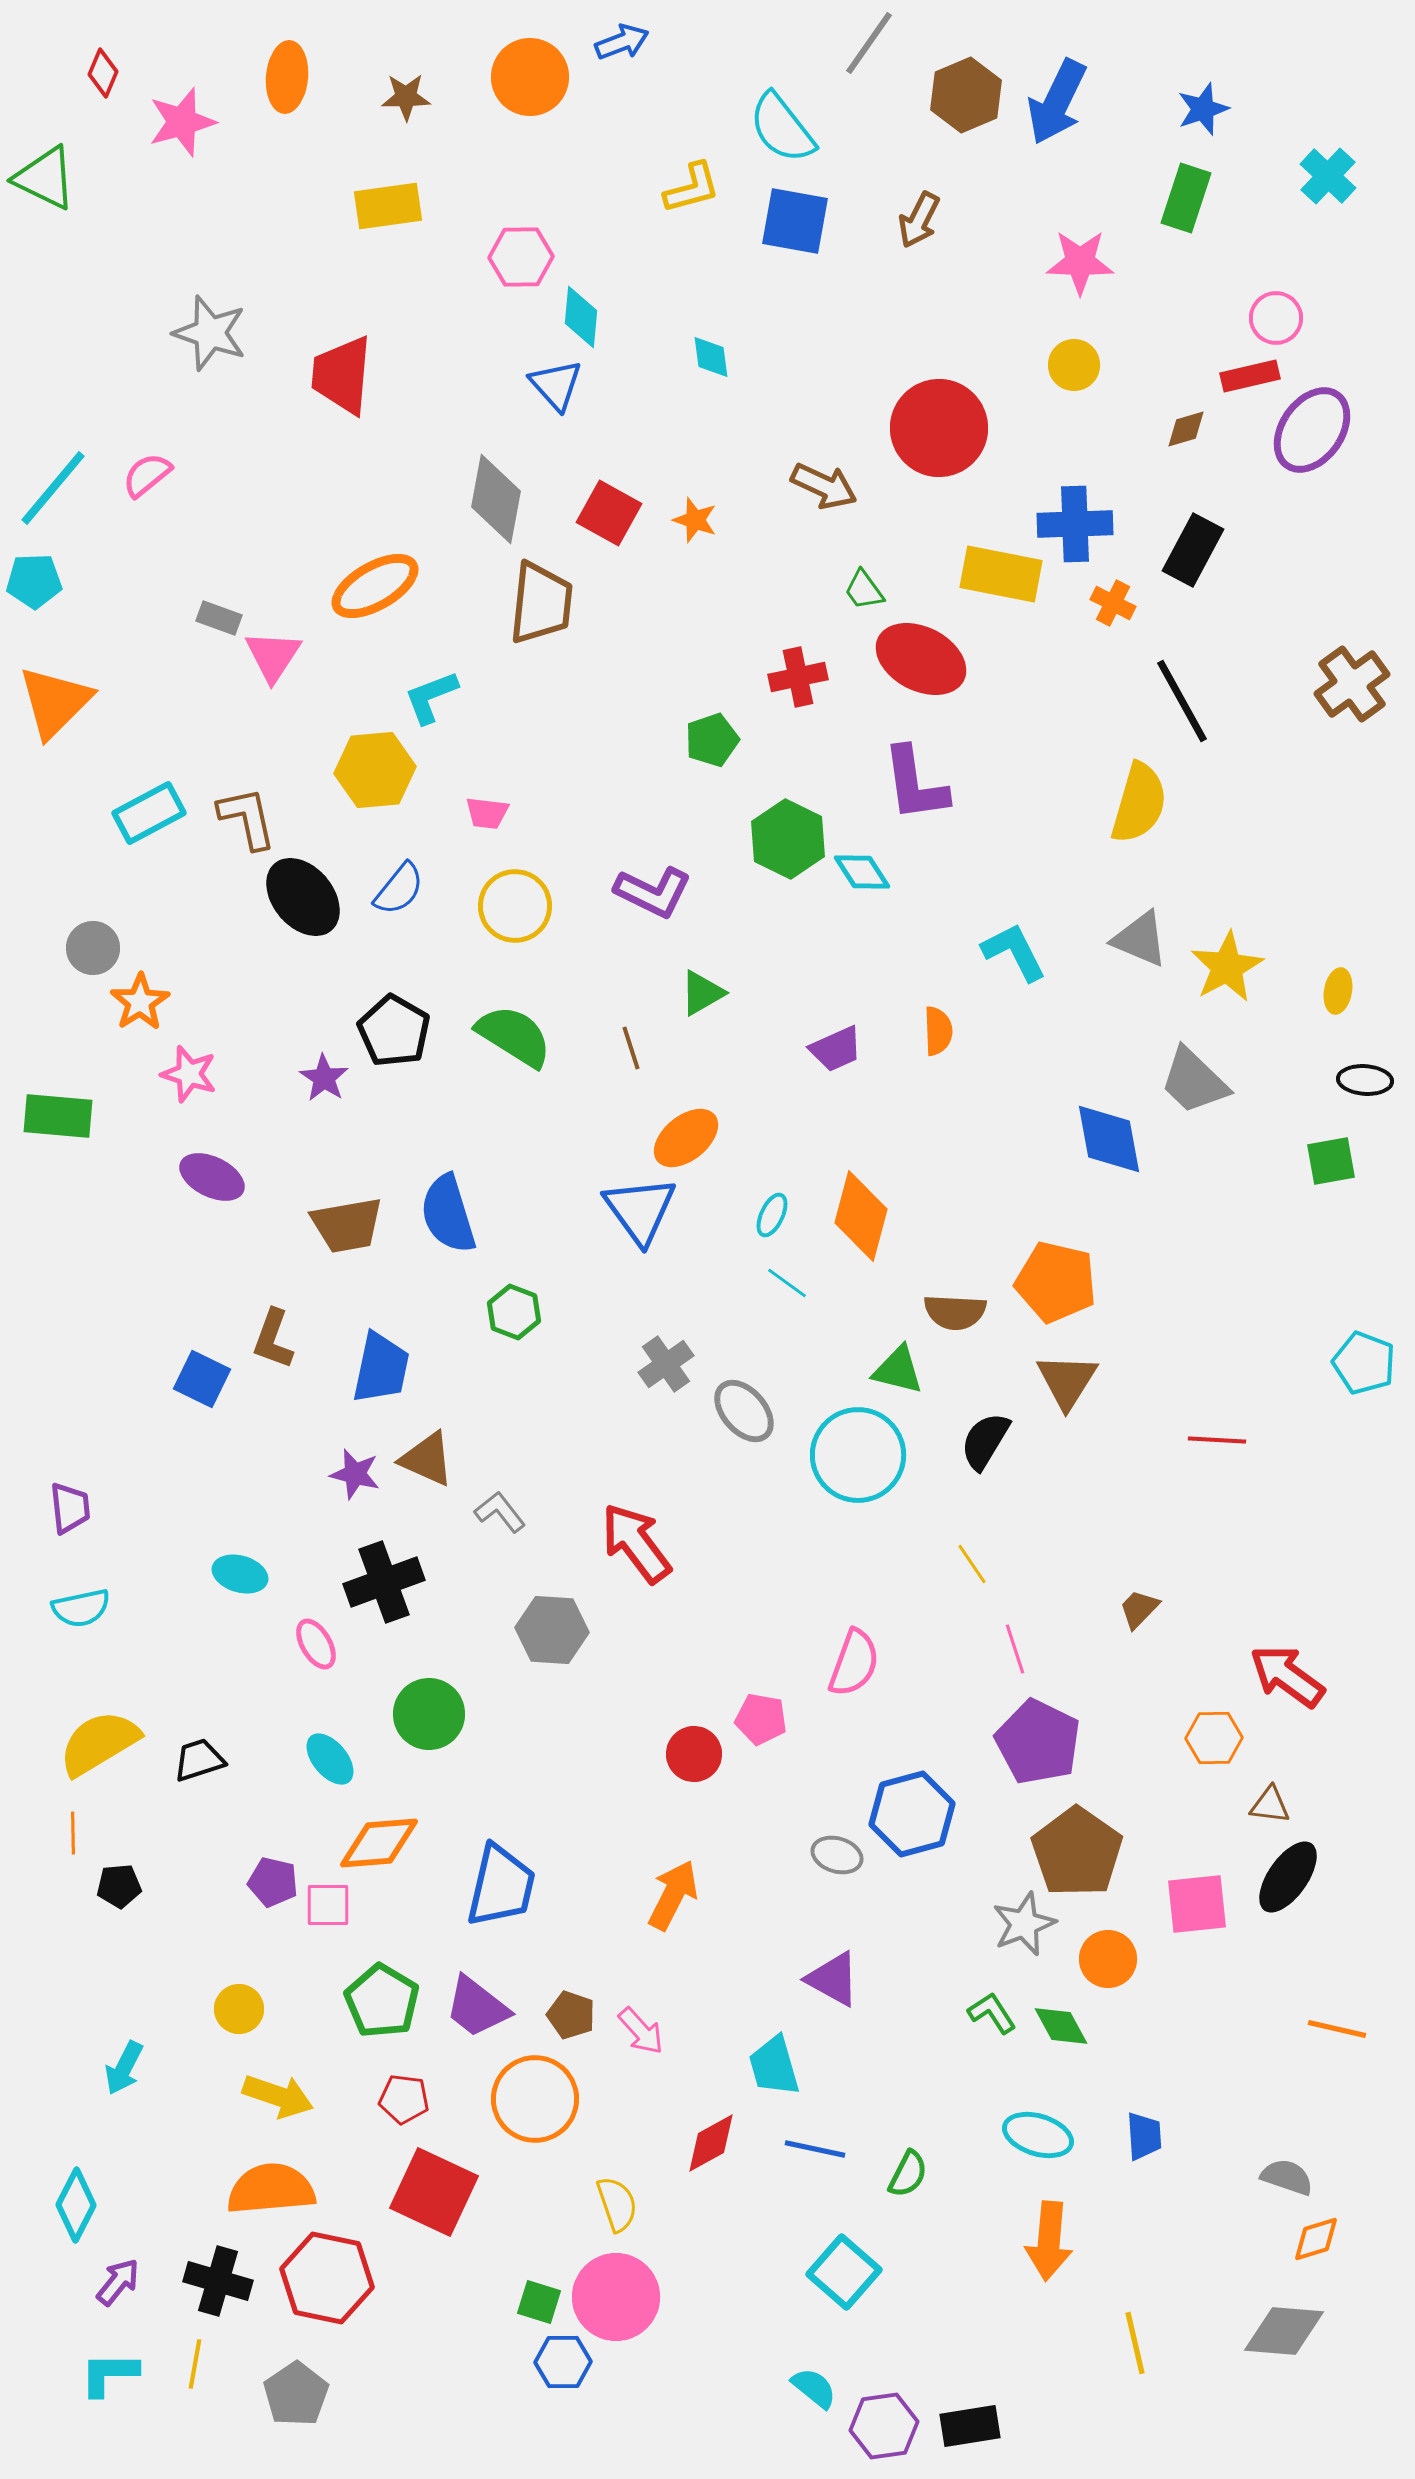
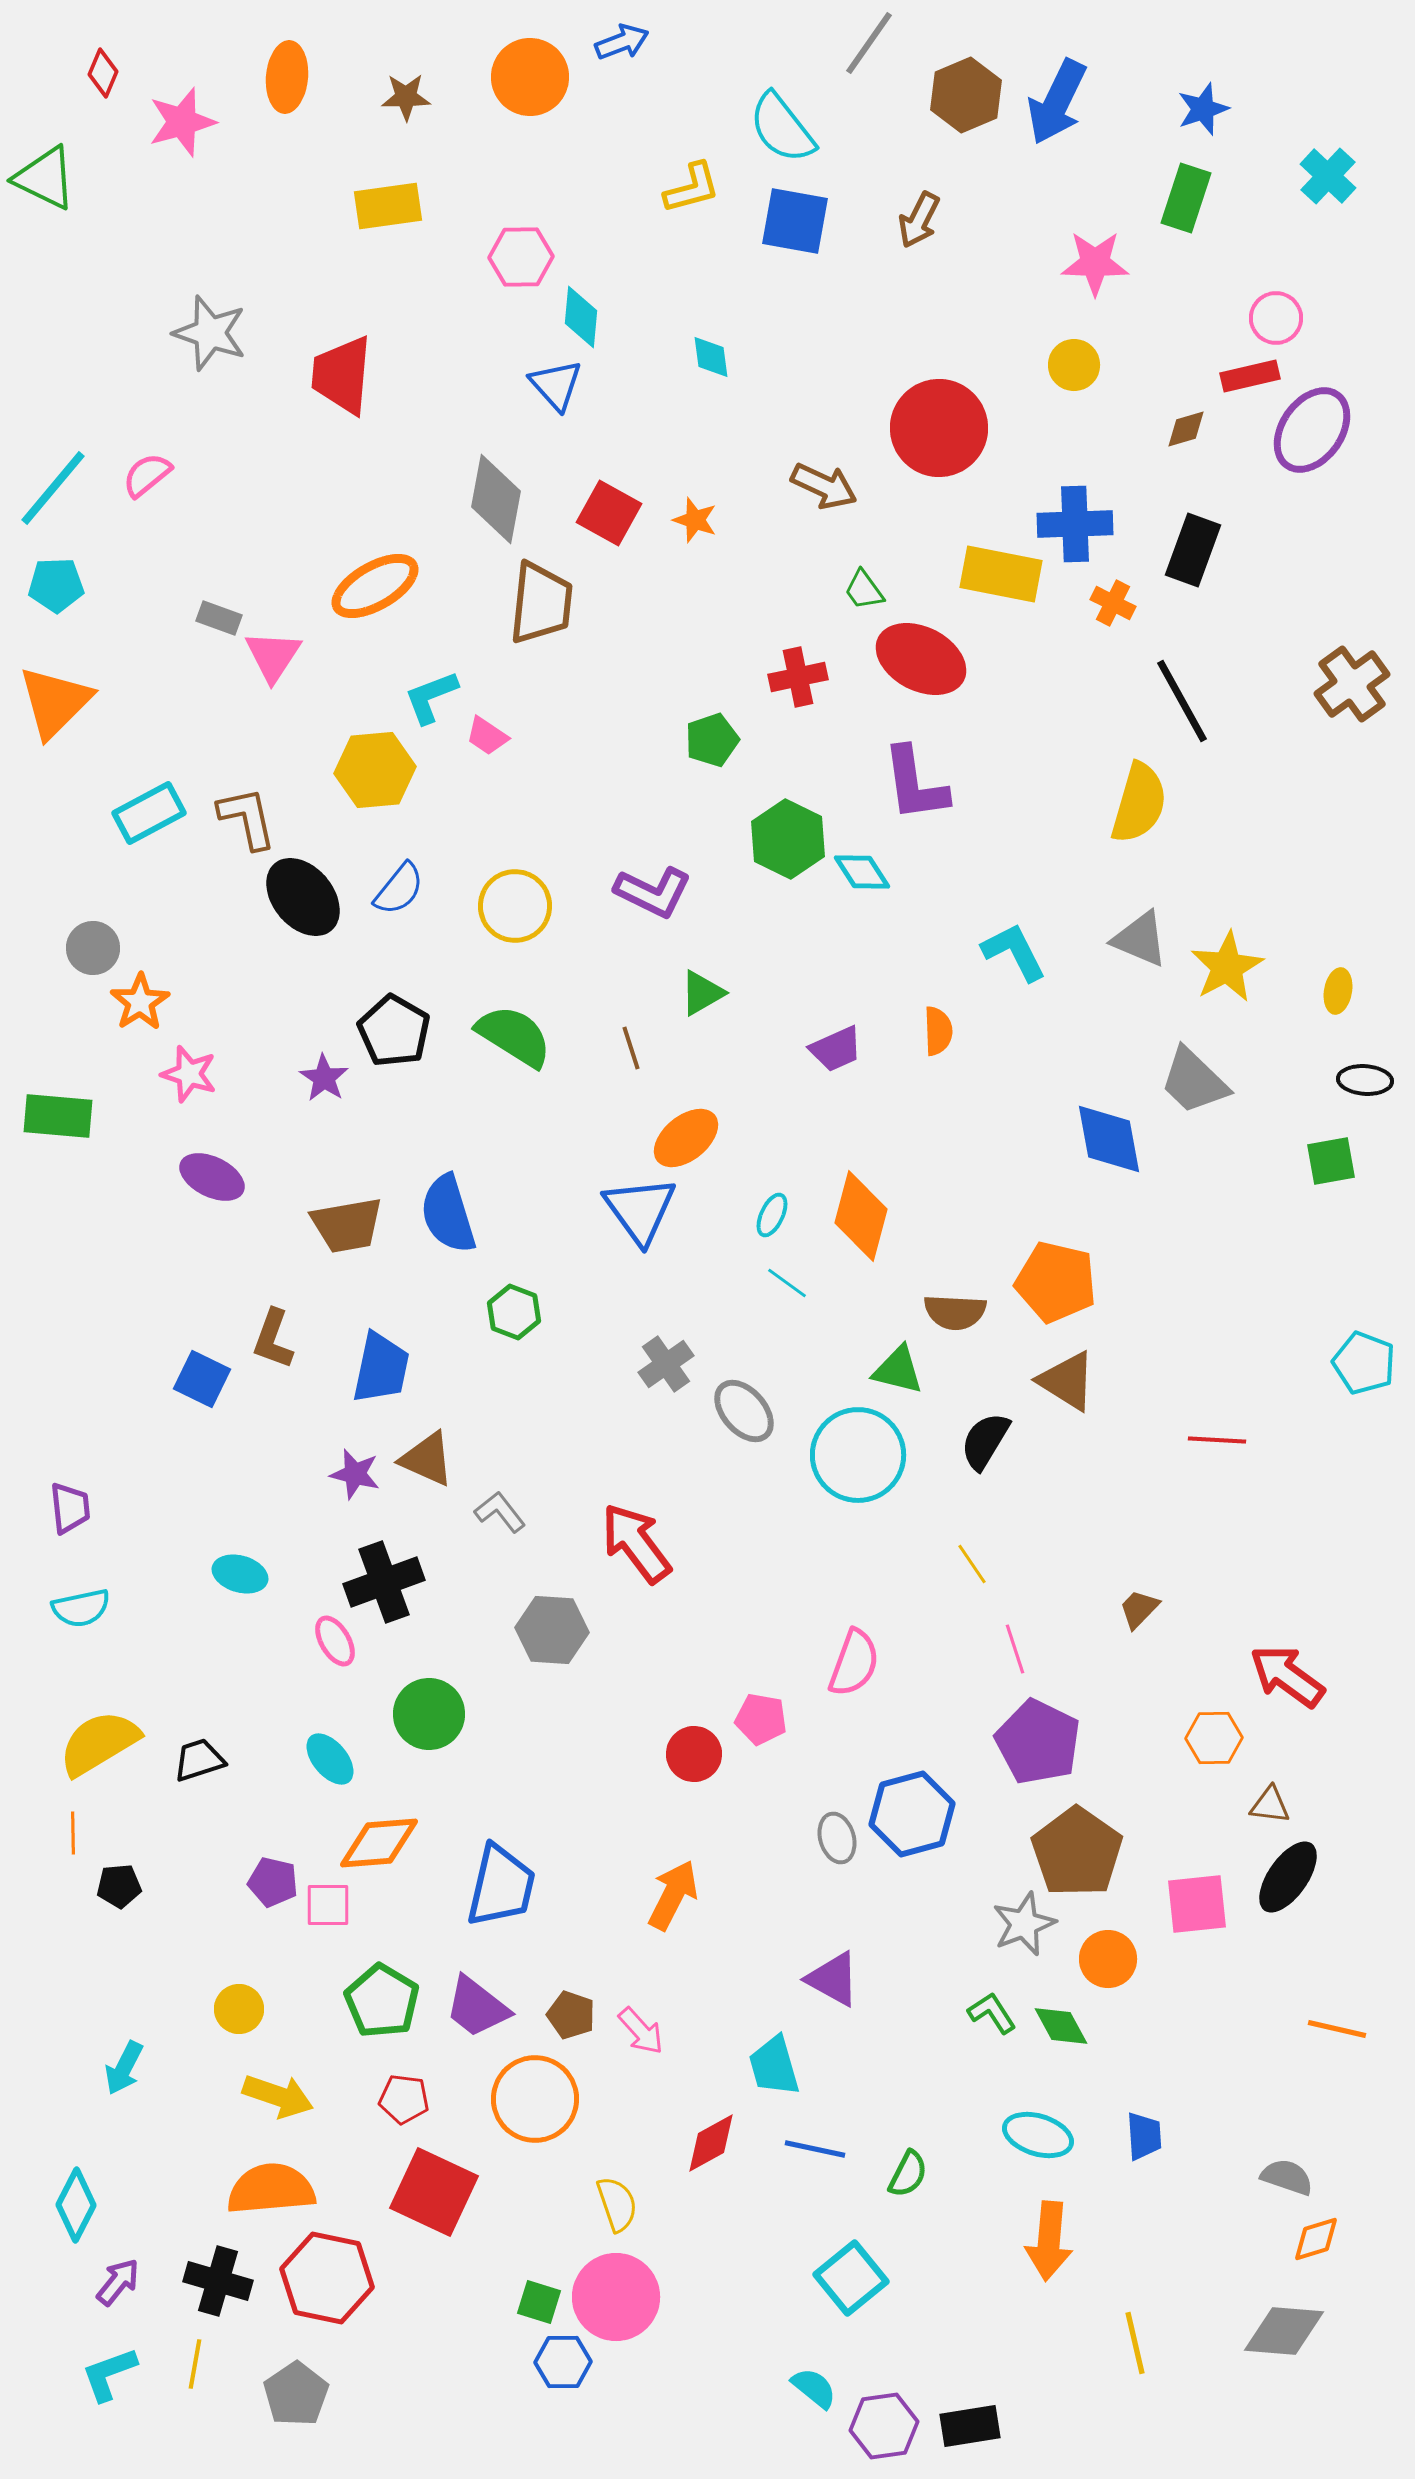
pink star at (1080, 262): moved 15 px right, 1 px down
black rectangle at (1193, 550): rotated 8 degrees counterclockwise
cyan pentagon at (34, 581): moved 22 px right, 4 px down
pink trapezoid at (487, 813): moved 77 px up; rotated 27 degrees clockwise
brown triangle at (1067, 1381): rotated 30 degrees counterclockwise
pink ellipse at (316, 1644): moved 19 px right, 3 px up
gray ellipse at (837, 1855): moved 17 px up; rotated 57 degrees clockwise
cyan square at (844, 2272): moved 7 px right, 6 px down; rotated 10 degrees clockwise
cyan L-shape at (109, 2374): rotated 20 degrees counterclockwise
